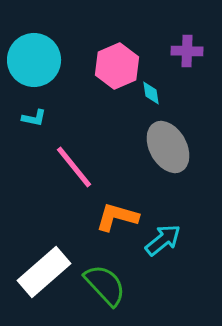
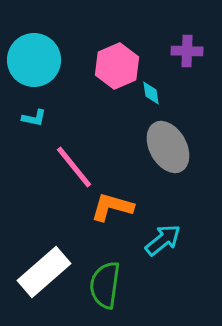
orange L-shape: moved 5 px left, 10 px up
green semicircle: rotated 129 degrees counterclockwise
